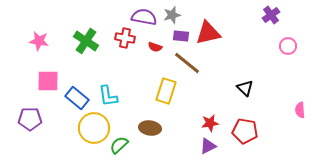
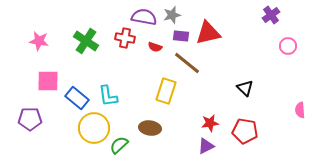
purple triangle: moved 2 px left
